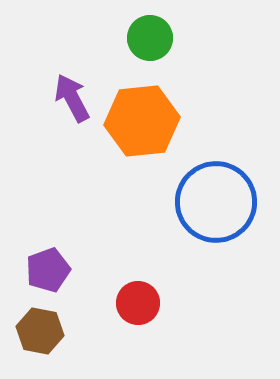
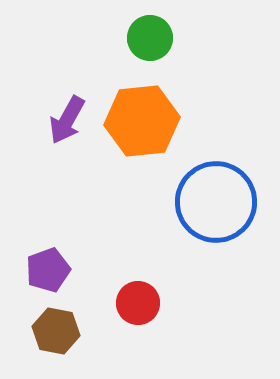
purple arrow: moved 5 px left, 22 px down; rotated 123 degrees counterclockwise
brown hexagon: moved 16 px right
